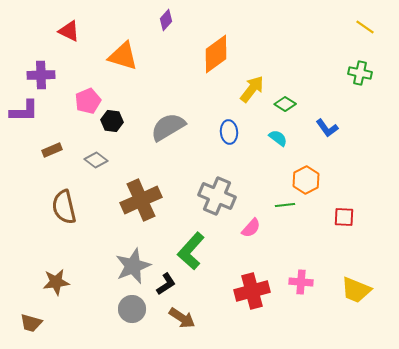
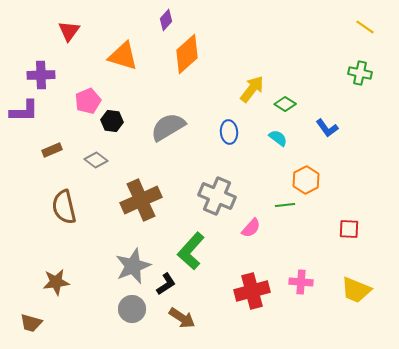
red triangle: rotated 40 degrees clockwise
orange diamond: moved 29 px left; rotated 6 degrees counterclockwise
red square: moved 5 px right, 12 px down
